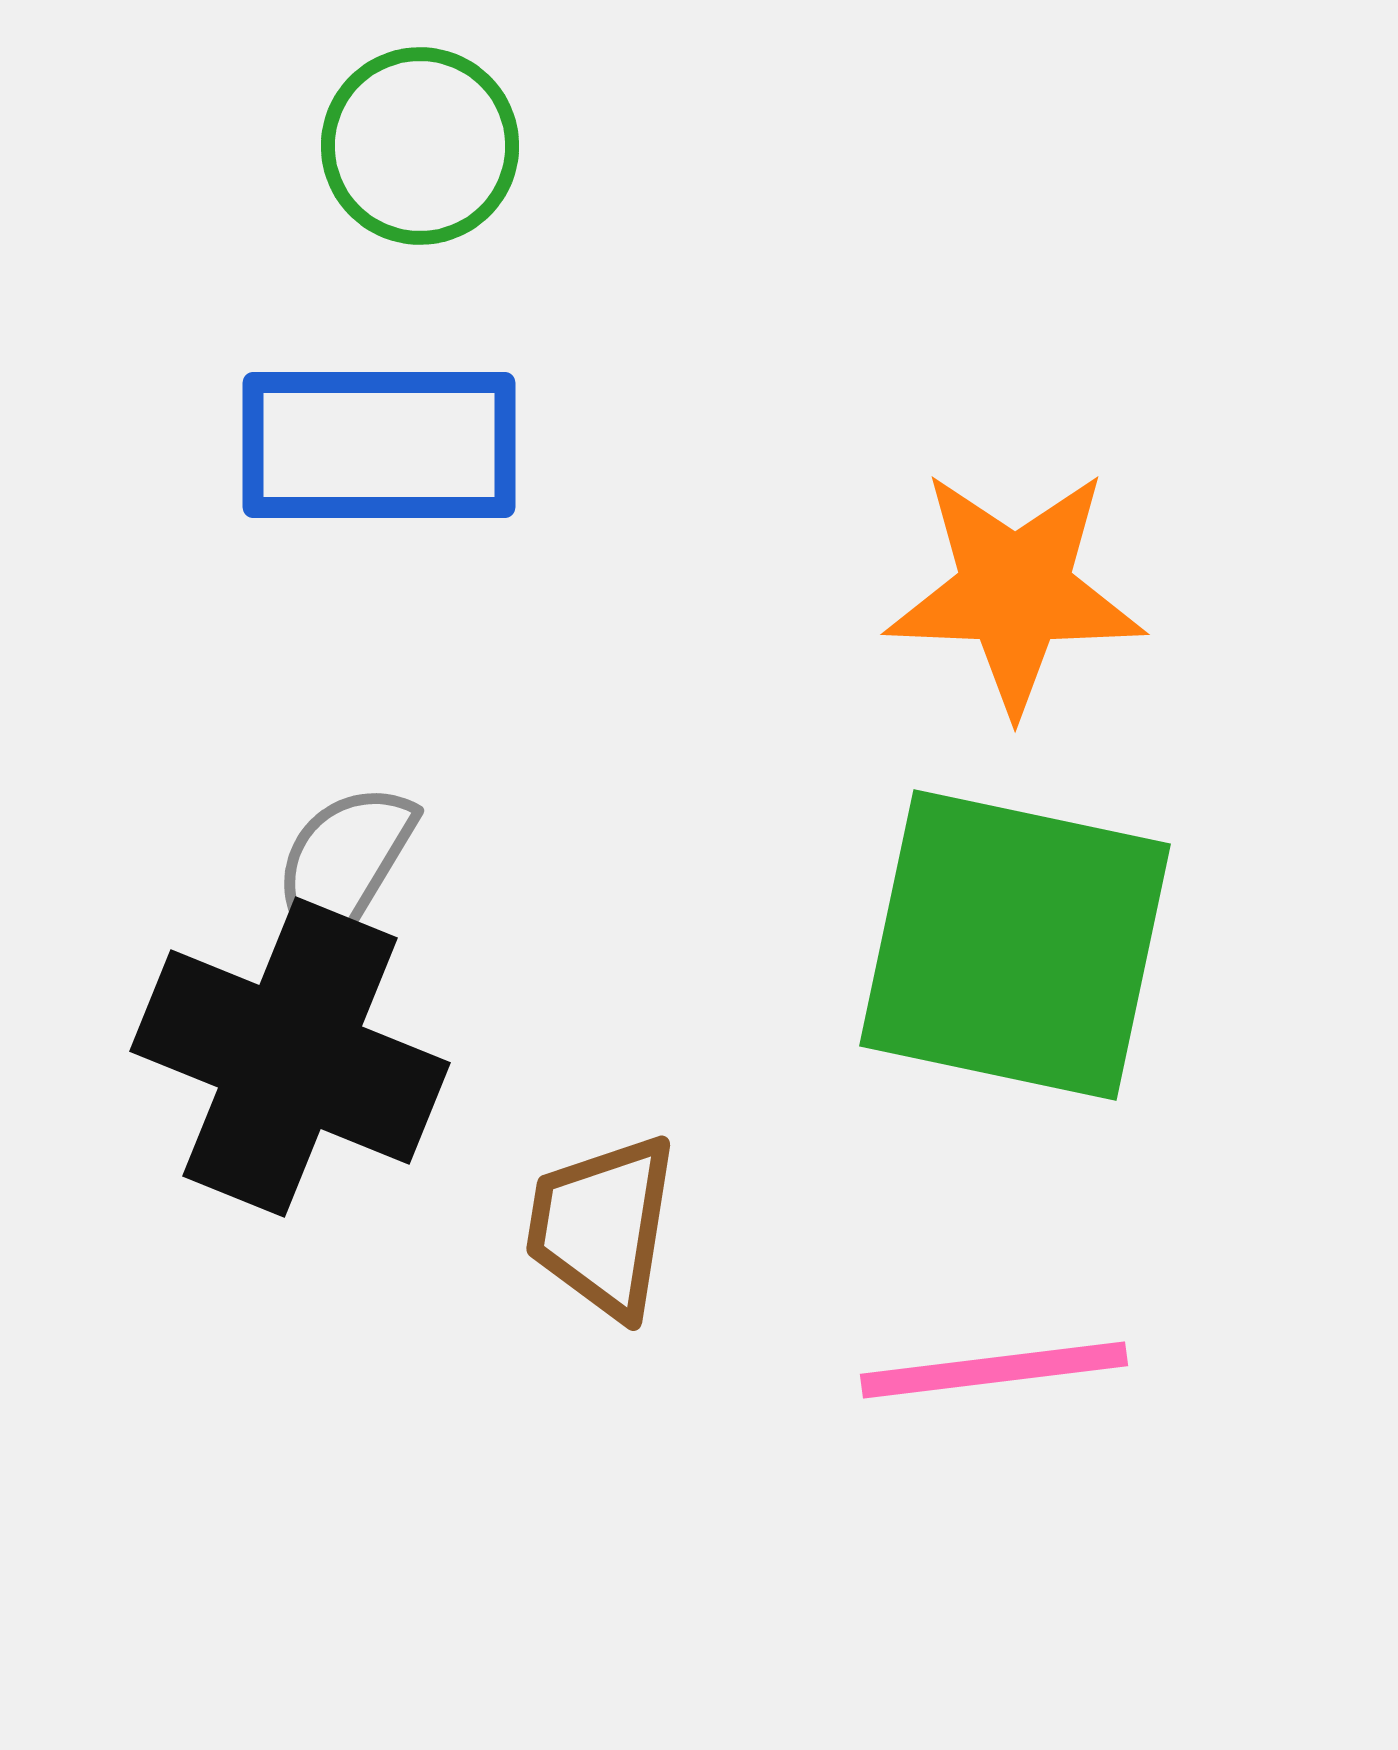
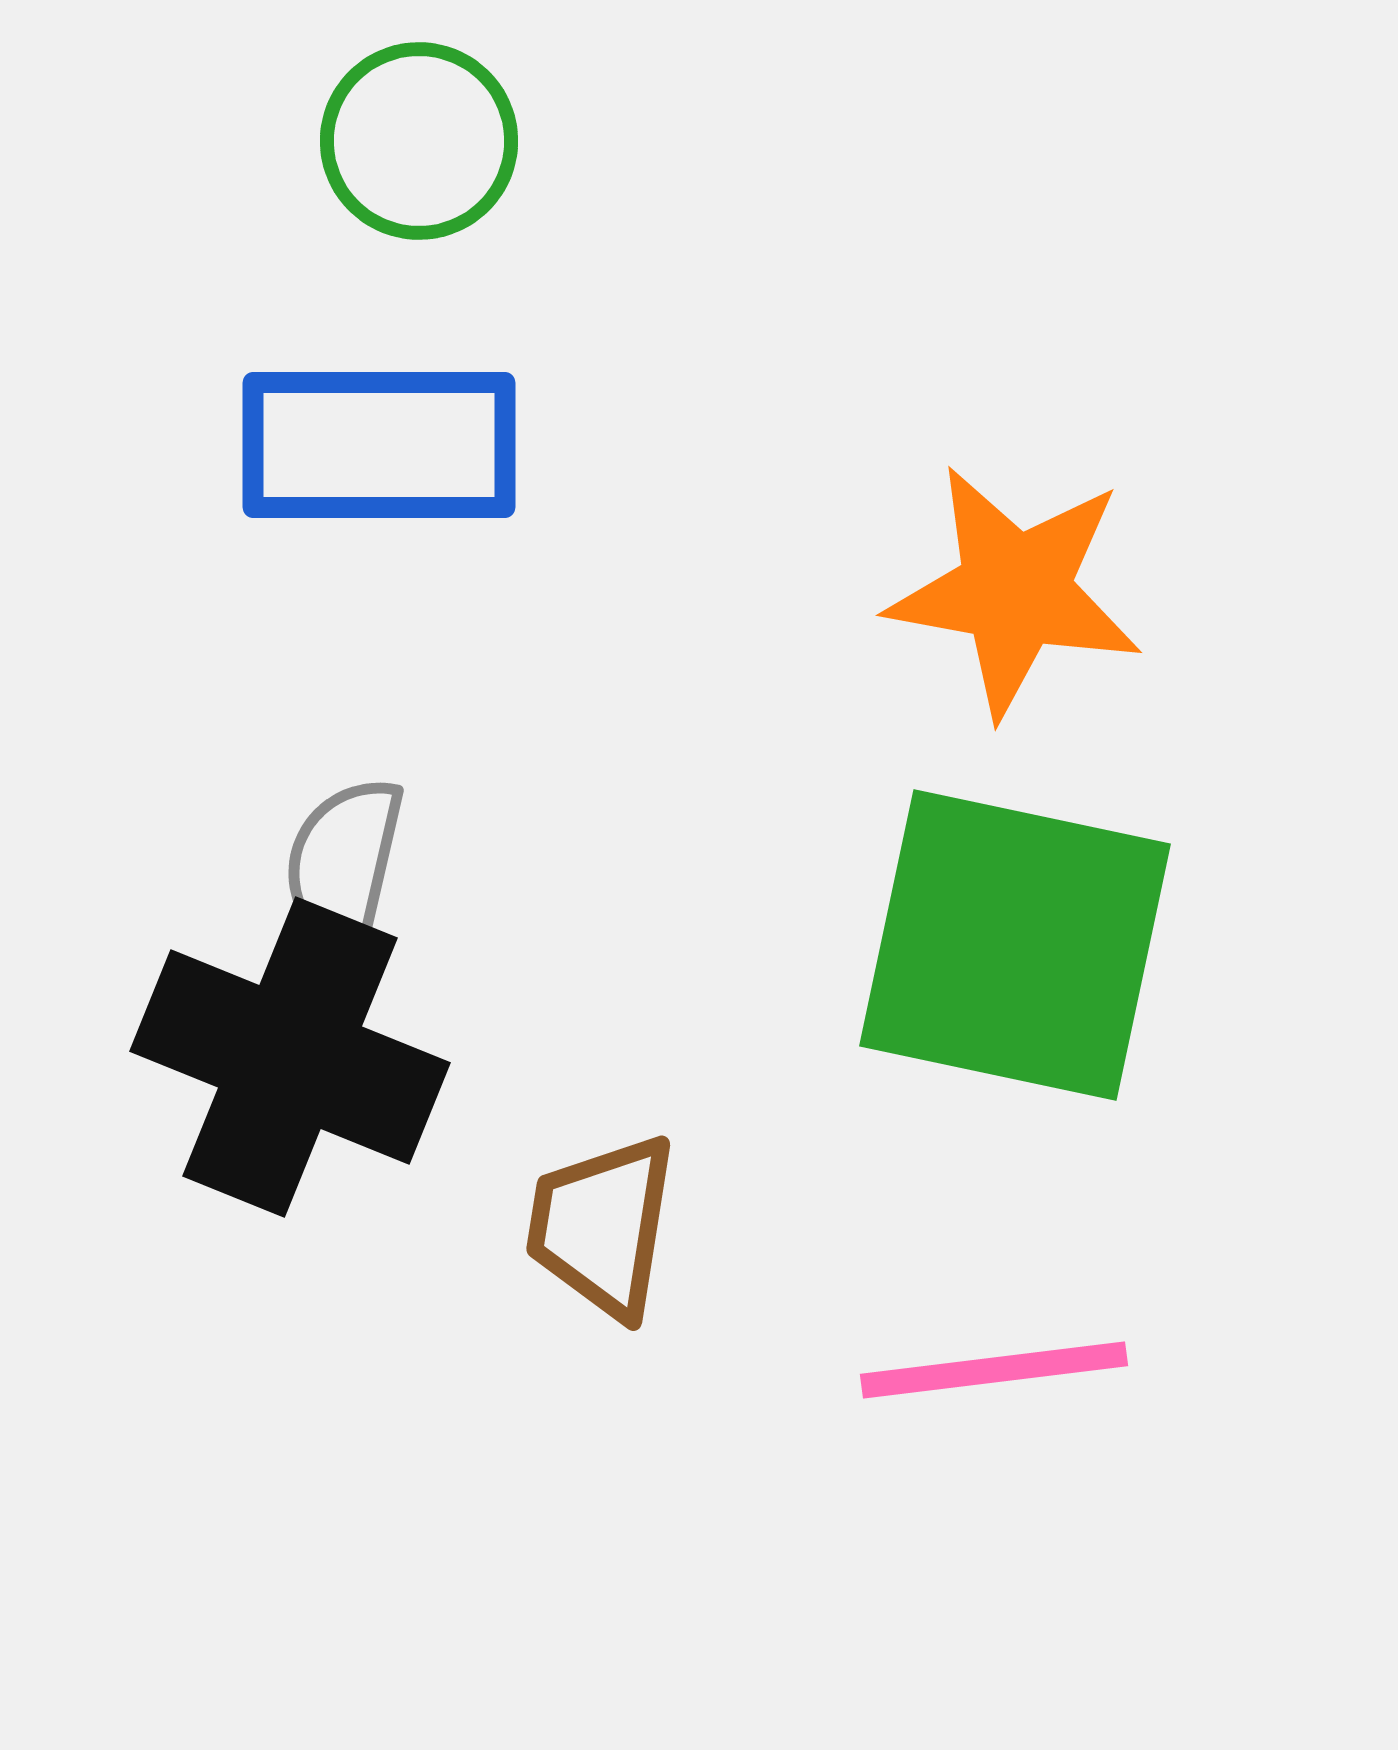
green circle: moved 1 px left, 5 px up
orange star: rotated 8 degrees clockwise
gray semicircle: rotated 18 degrees counterclockwise
